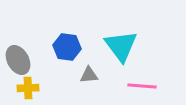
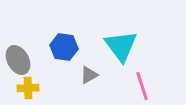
blue hexagon: moved 3 px left
gray triangle: rotated 24 degrees counterclockwise
pink line: rotated 68 degrees clockwise
